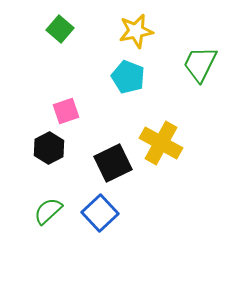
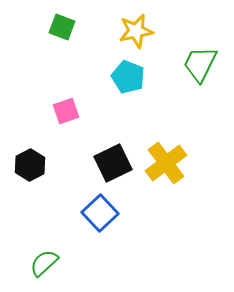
green square: moved 2 px right, 2 px up; rotated 20 degrees counterclockwise
yellow cross: moved 5 px right, 20 px down; rotated 24 degrees clockwise
black hexagon: moved 19 px left, 17 px down
green semicircle: moved 4 px left, 52 px down
